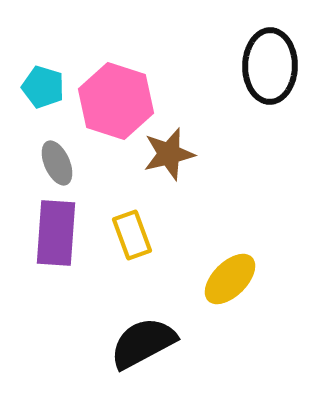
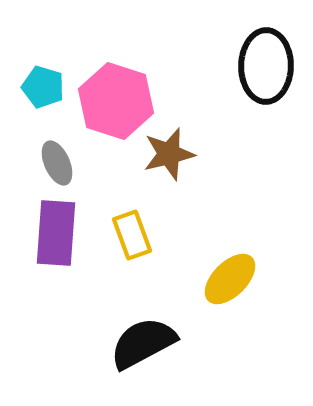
black ellipse: moved 4 px left
